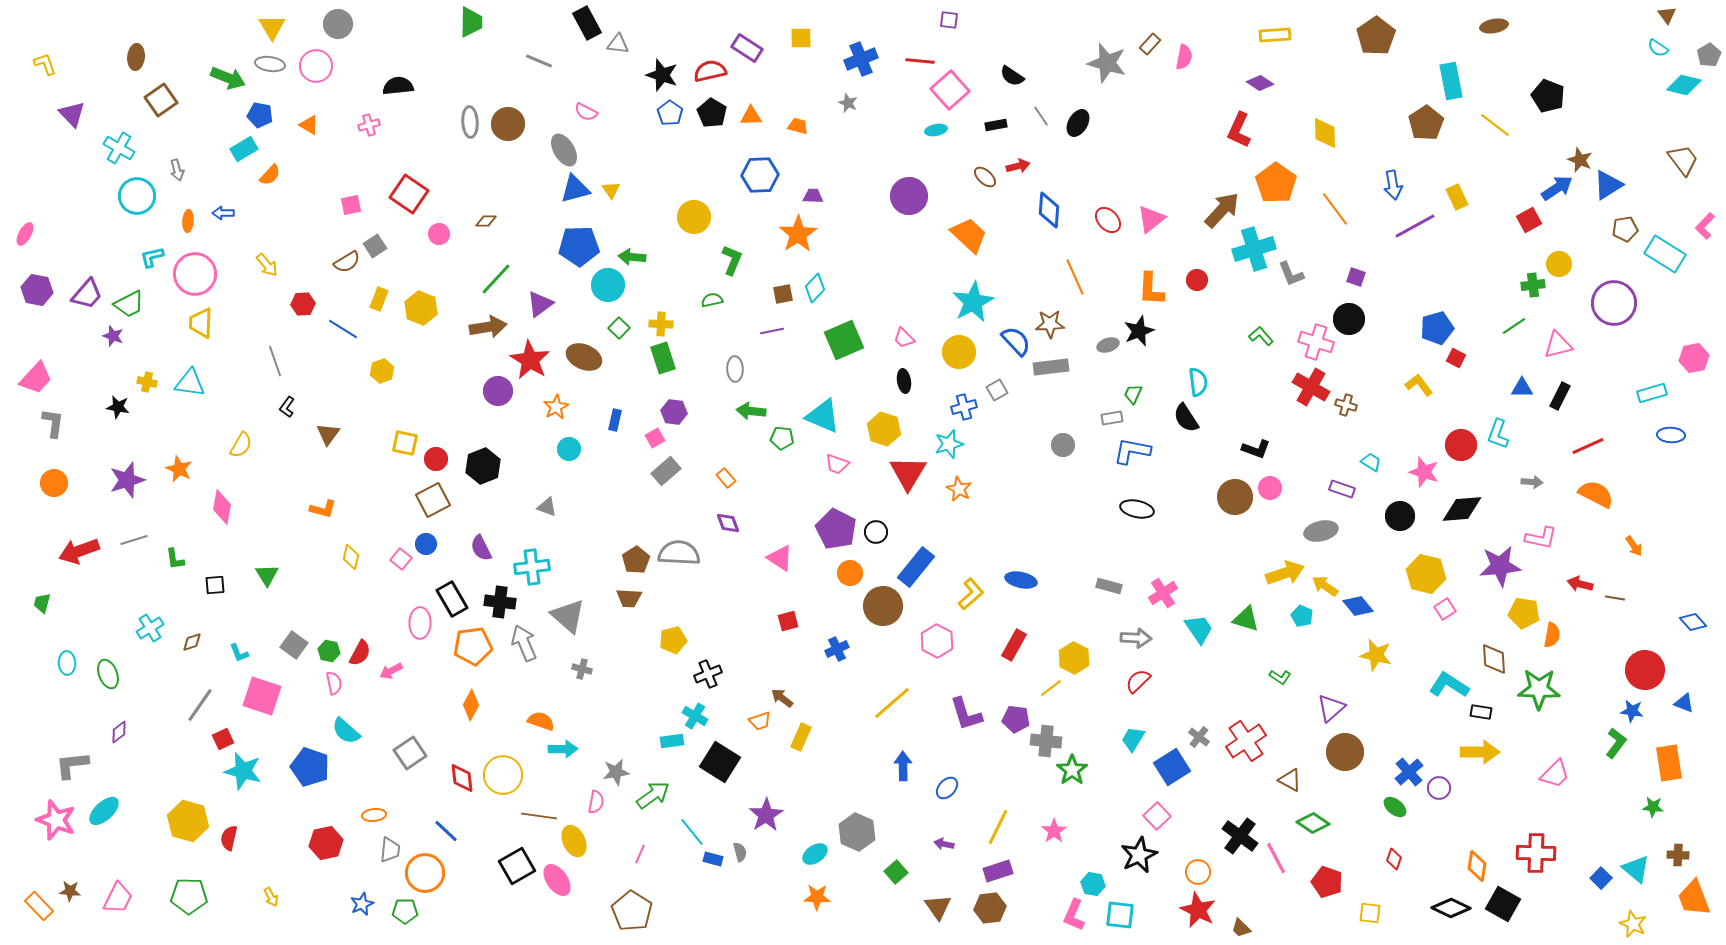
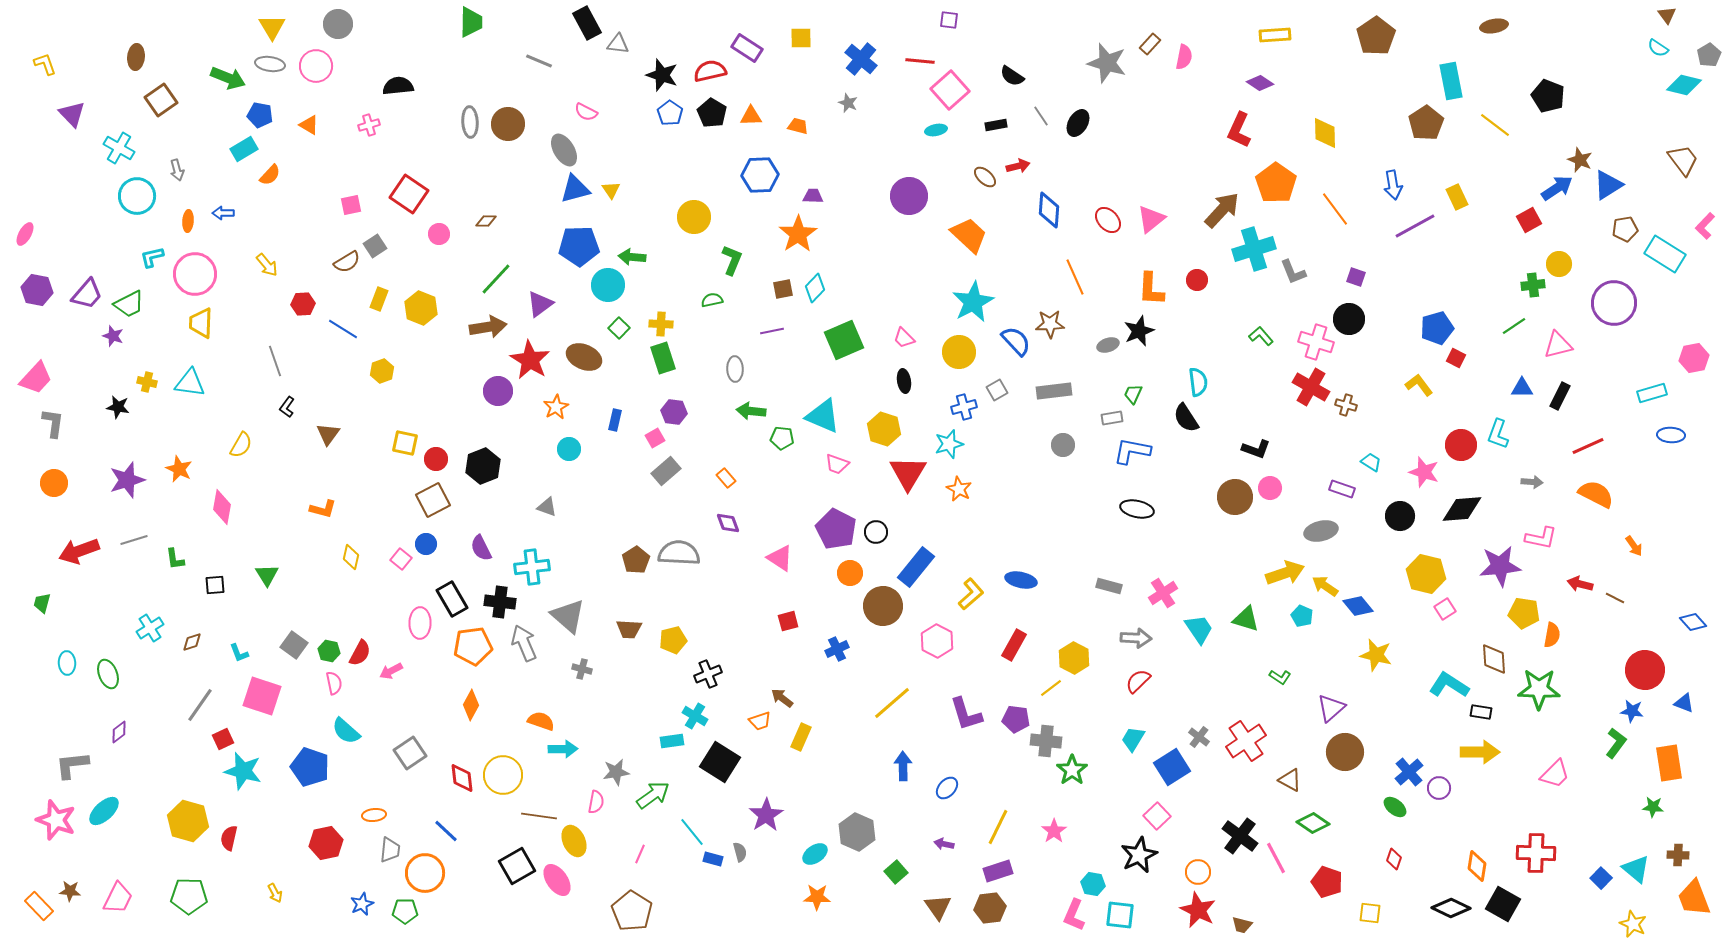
blue cross at (861, 59): rotated 28 degrees counterclockwise
gray L-shape at (1291, 274): moved 2 px right, 2 px up
brown square at (783, 294): moved 5 px up
gray rectangle at (1051, 367): moved 3 px right, 24 px down
brown trapezoid at (629, 598): moved 31 px down
brown line at (1615, 598): rotated 18 degrees clockwise
yellow arrow at (271, 897): moved 4 px right, 4 px up
brown trapezoid at (1241, 928): moved 1 px right, 3 px up; rotated 30 degrees counterclockwise
